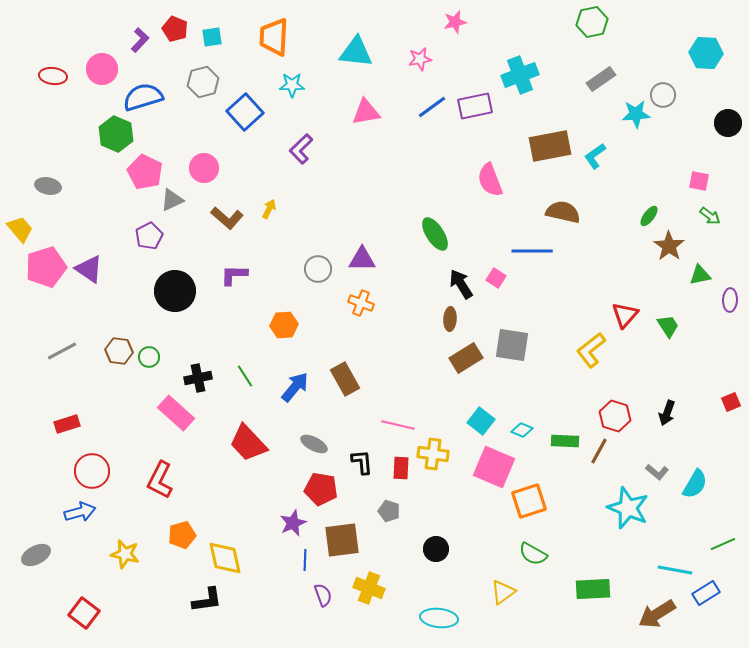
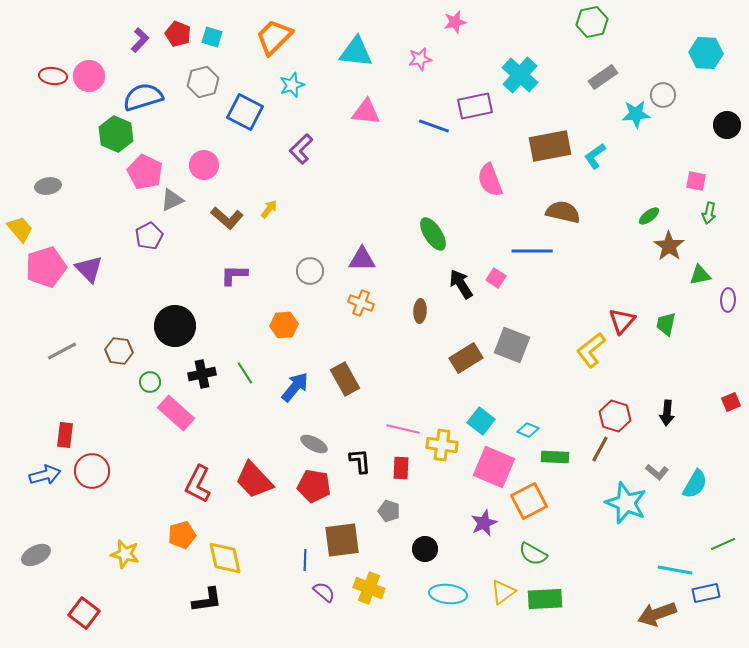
red pentagon at (175, 29): moved 3 px right, 5 px down
cyan square at (212, 37): rotated 25 degrees clockwise
orange trapezoid at (274, 37): rotated 42 degrees clockwise
pink circle at (102, 69): moved 13 px left, 7 px down
cyan cross at (520, 75): rotated 27 degrees counterclockwise
gray rectangle at (601, 79): moved 2 px right, 2 px up
cyan star at (292, 85): rotated 20 degrees counterclockwise
blue line at (432, 107): moved 2 px right, 19 px down; rotated 56 degrees clockwise
blue square at (245, 112): rotated 21 degrees counterclockwise
pink triangle at (366, 112): rotated 16 degrees clockwise
black circle at (728, 123): moved 1 px left, 2 px down
pink circle at (204, 168): moved 3 px up
pink square at (699, 181): moved 3 px left
gray ellipse at (48, 186): rotated 20 degrees counterclockwise
yellow arrow at (269, 209): rotated 12 degrees clockwise
green ellipse at (649, 216): rotated 15 degrees clockwise
green arrow at (710, 216): moved 1 px left, 3 px up; rotated 65 degrees clockwise
green ellipse at (435, 234): moved 2 px left
purple triangle at (89, 269): rotated 12 degrees clockwise
gray circle at (318, 269): moved 8 px left, 2 px down
black circle at (175, 291): moved 35 px down
purple ellipse at (730, 300): moved 2 px left
red triangle at (625, 315): moved 3 px left, 6 px down
brown ellipse at (450, 319): moved 30 px left, 8 px up
green trapezoid at (668, 326): moved 2 px left, 2 px up; rotated 135 degrees counterclockwise
gray square at (512, 345): rotated 12 degrees clockwise
green circle at (149, 357): moved 1 px right, 25 px down
green line at (245, 376): moved 3 px up
black cross at (198, 378): moved 4 px right, 4 px up
black arrow at (667, 413): rotated 15 degrees counterclockwise
red rectangle at (67, 424): moved 2 px left, 11 px down; rotated 65 degrees counterclockwise
pink line at (398, 425): moved 5 px right, 4 px down
cyan diamond at (522, 430): moved 6 px right
green rectangle at (565, 441): moved 10 px left, 16 px down
red trapezoid at (248, 443): moved 6 px right, 37 px down
brown line at (599, 451): moved 1 px right, 2 px up
yellow cross at (433, 454): moved 9 px right, 9 px up
black L-shape at (362, 462): moved 2 px left, 1 px up
red L-shape at (160, 480): moved 38 px right, 4 px down
red pentagon at (321, 489): moved 7 px left, 3 px up
orange square at (529, 501): rotated 9 degrees counterclockwise
cyan star at (628, 508): moved 2 px left, 5 px up
blue arrow at (80, 512): moved 35 px left, 37 px up
purple star at (293, 523): moved 191 px right
black circle at (436, 549): moved 11 px left
green rectangle at (593, 589): moved 48 px left, 10 px down
blue rectangle at (706, 593): rotated 20 degrees clockwise
purple semicircle at (323, 595): moved 1 px right, 3 px up; rotated 30 degrees counterclockwise
brown arrow at (657, 614): rotated 12 degrees clockwise
cyan ellipse at (439, 618): moved 9 px right, 24 px up
